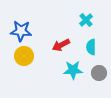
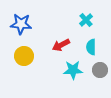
blue star: moved 7 px up
gray circle: moved 1 px right, 3 px up
